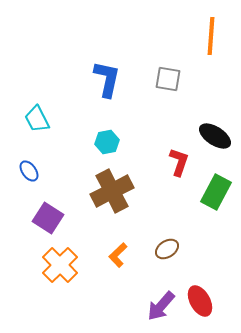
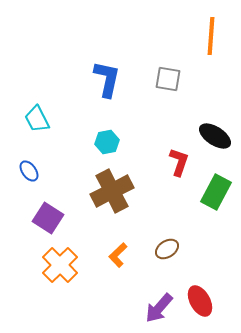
purple arrow: moved 2 px left, 2 px down
